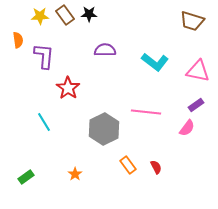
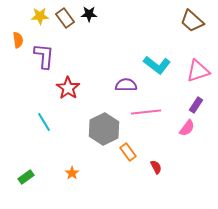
brown rectangle: moved 3 px down
brown trapezoid: rotated 25 degrees clockwise
purple semicircle: moved 21 px right, 35 px down
cyan L-shape: moved 2 px right, 3 px down
pink triangle: rotated 30 degrees counterclockwise
purple rectangle: rotated 21 degrees counterclockwise
pink line: rotated 12 degrees counterclockwise
orange rectangle: moved 13 px up
orange star: moved 3 px left, 1 px up
